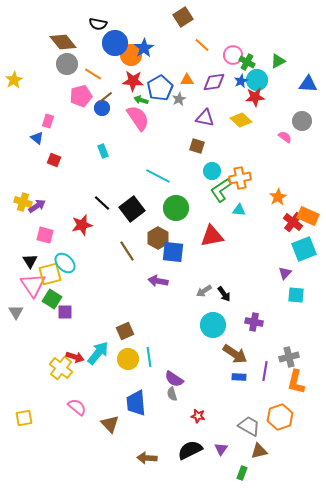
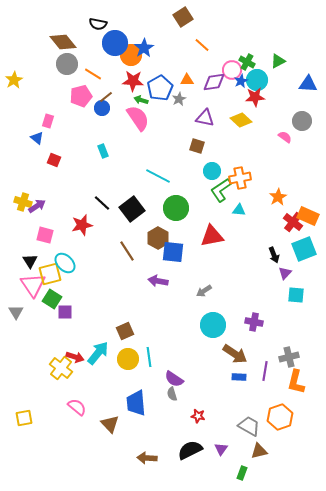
pink circle at (233, 55): moved 1 px left, 15 px down
black arrow at (224, 294): moved 50 px right, 39 px up; rotated 14 degrees clockwise
